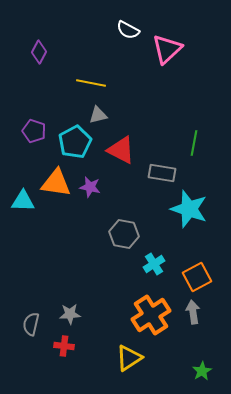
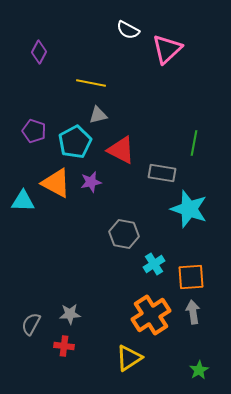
orange triangle: rotated 20 degrees clockwise
purple star: moved 1 px right, 5 px up; rotated 25 degrees counterclockwise
orange square: moved 6 px left; rotated 24 degrees clockwise
gray semicircle: rotated 15 degrees clockwise
green star: moved 3 px left, 1 px up
